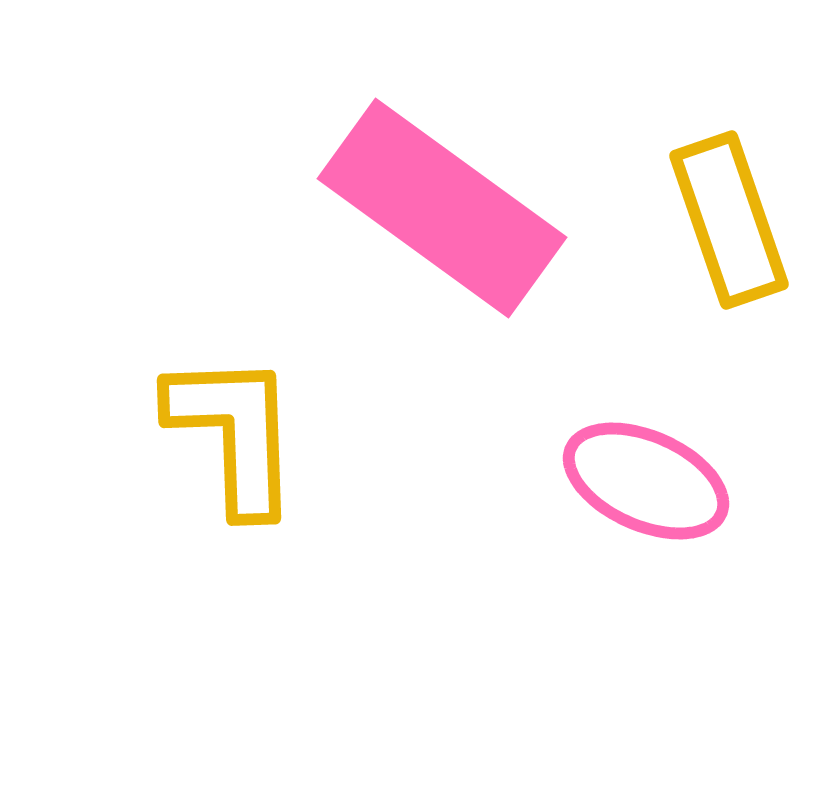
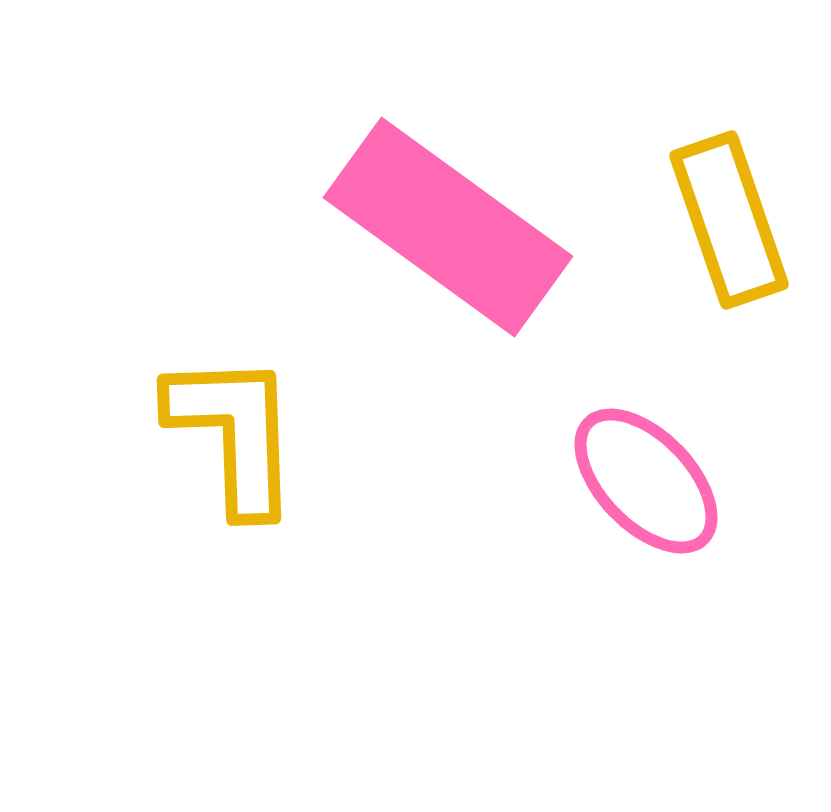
pink rectangle: moved 6 px right, 19 px down
pink ellipse: rotated 22 degrees clockwise
